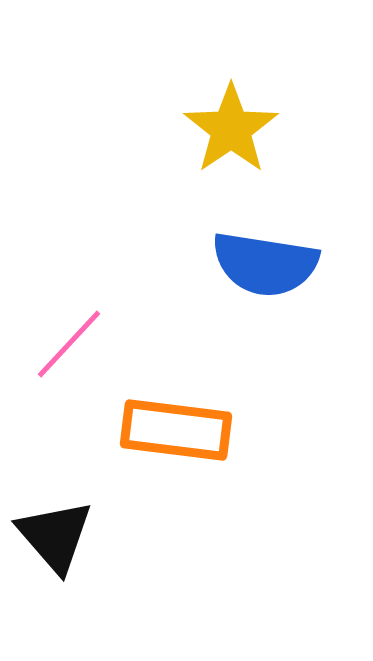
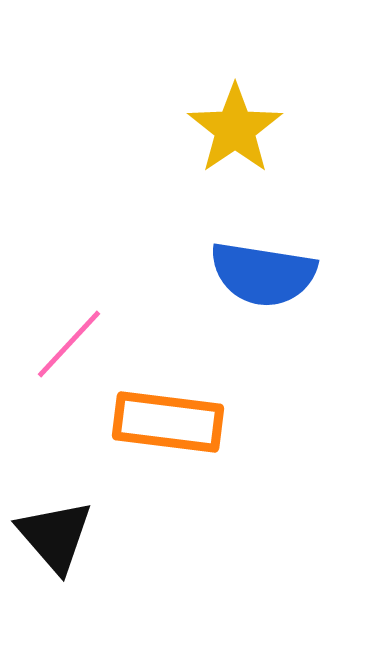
yellow star: moved 4 px right
blue semicircle: moved 2 px left, 10 px down
orange rectangle: moved 8 px left, 8 px up
